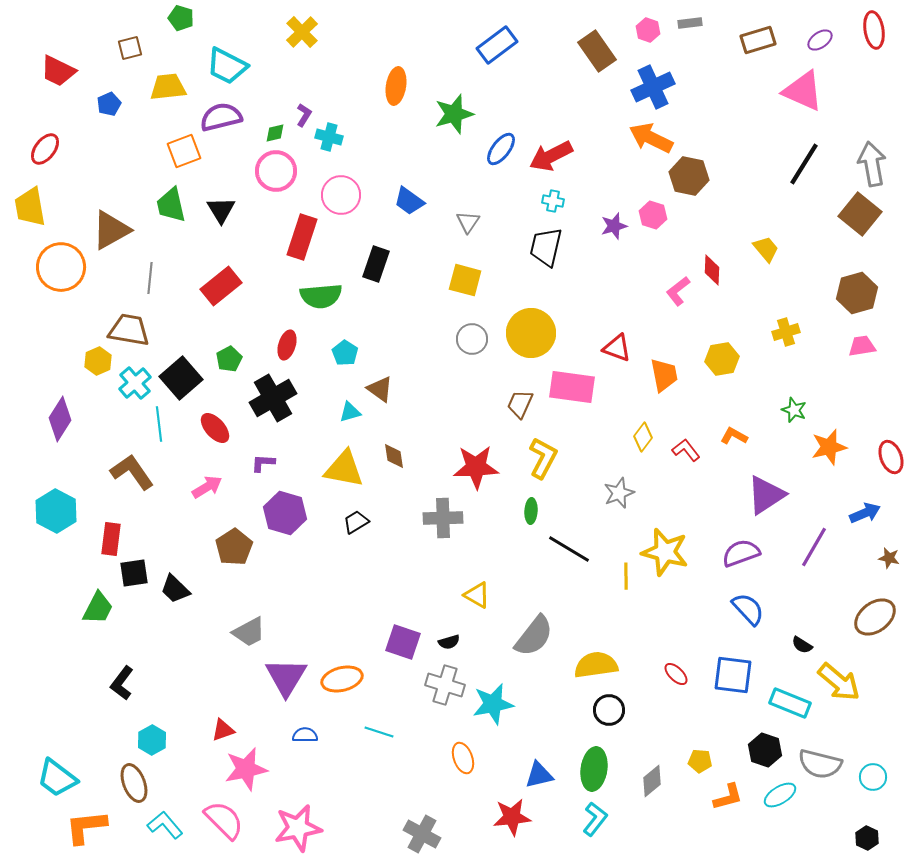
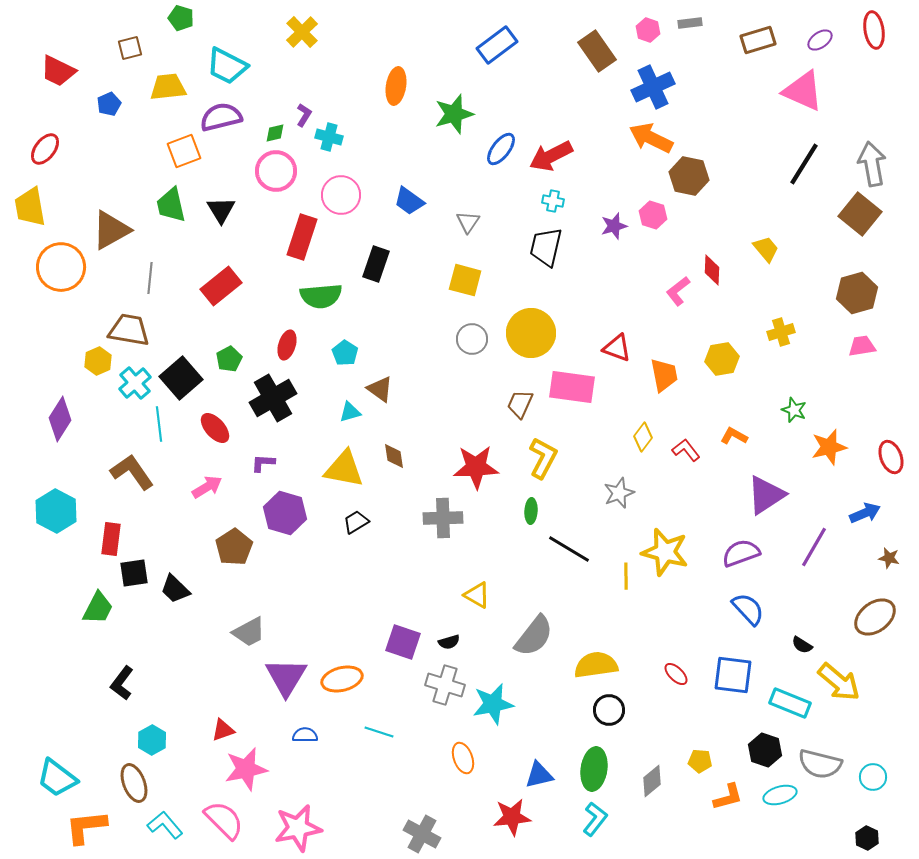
yellow cross at (786, 332): moved 5 px left
cyan ellipse at (780, 795): rotated 16 degrees clockwise
